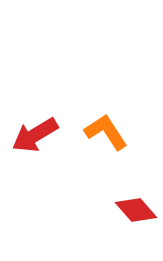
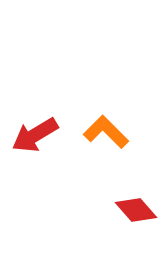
orange L-shape: rotated 12 degrees counterclockwise
